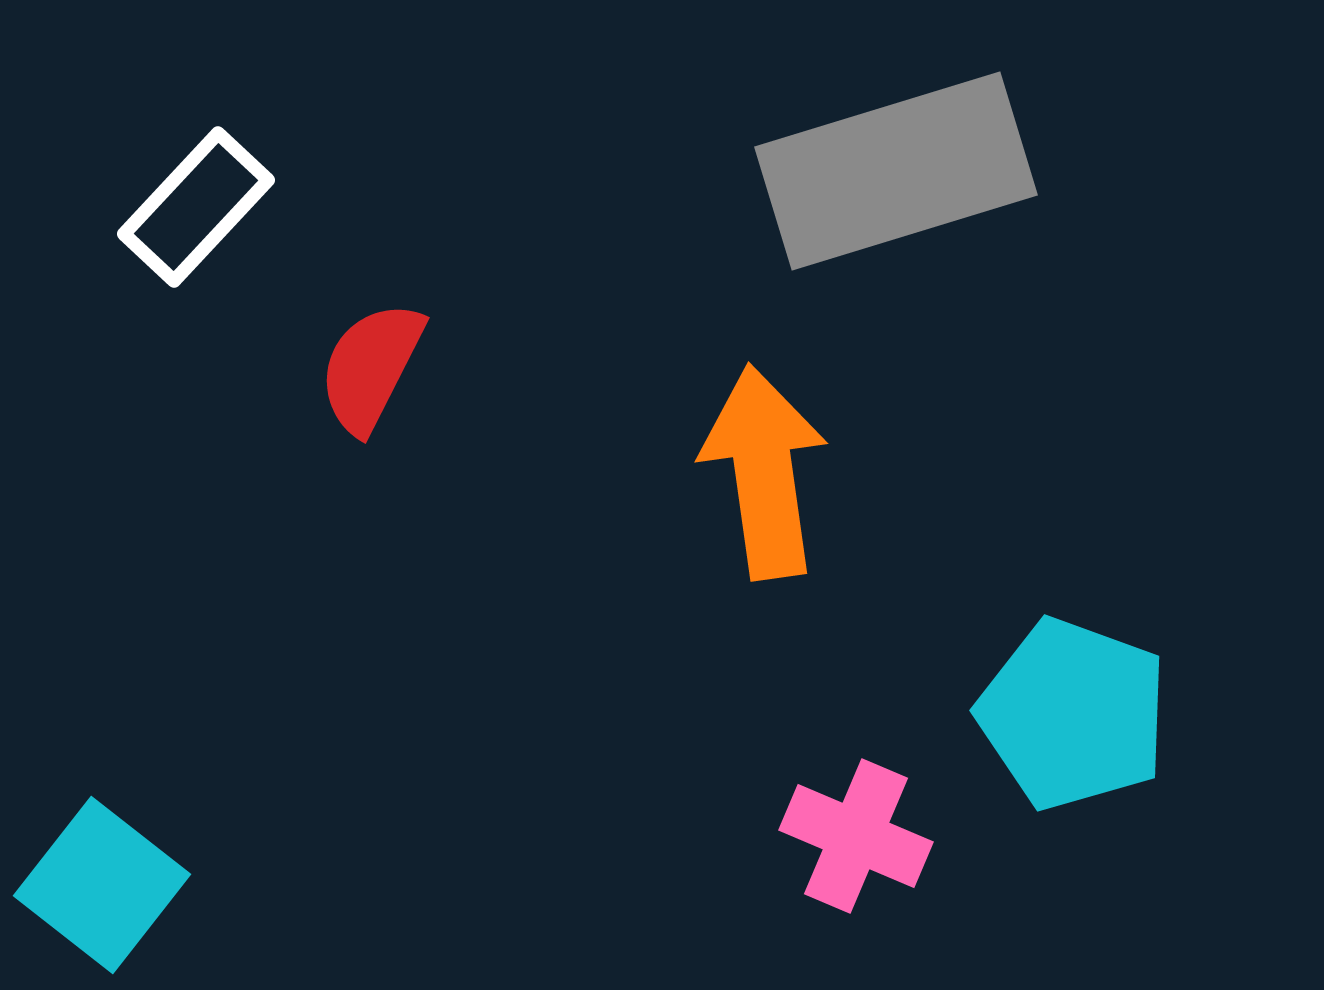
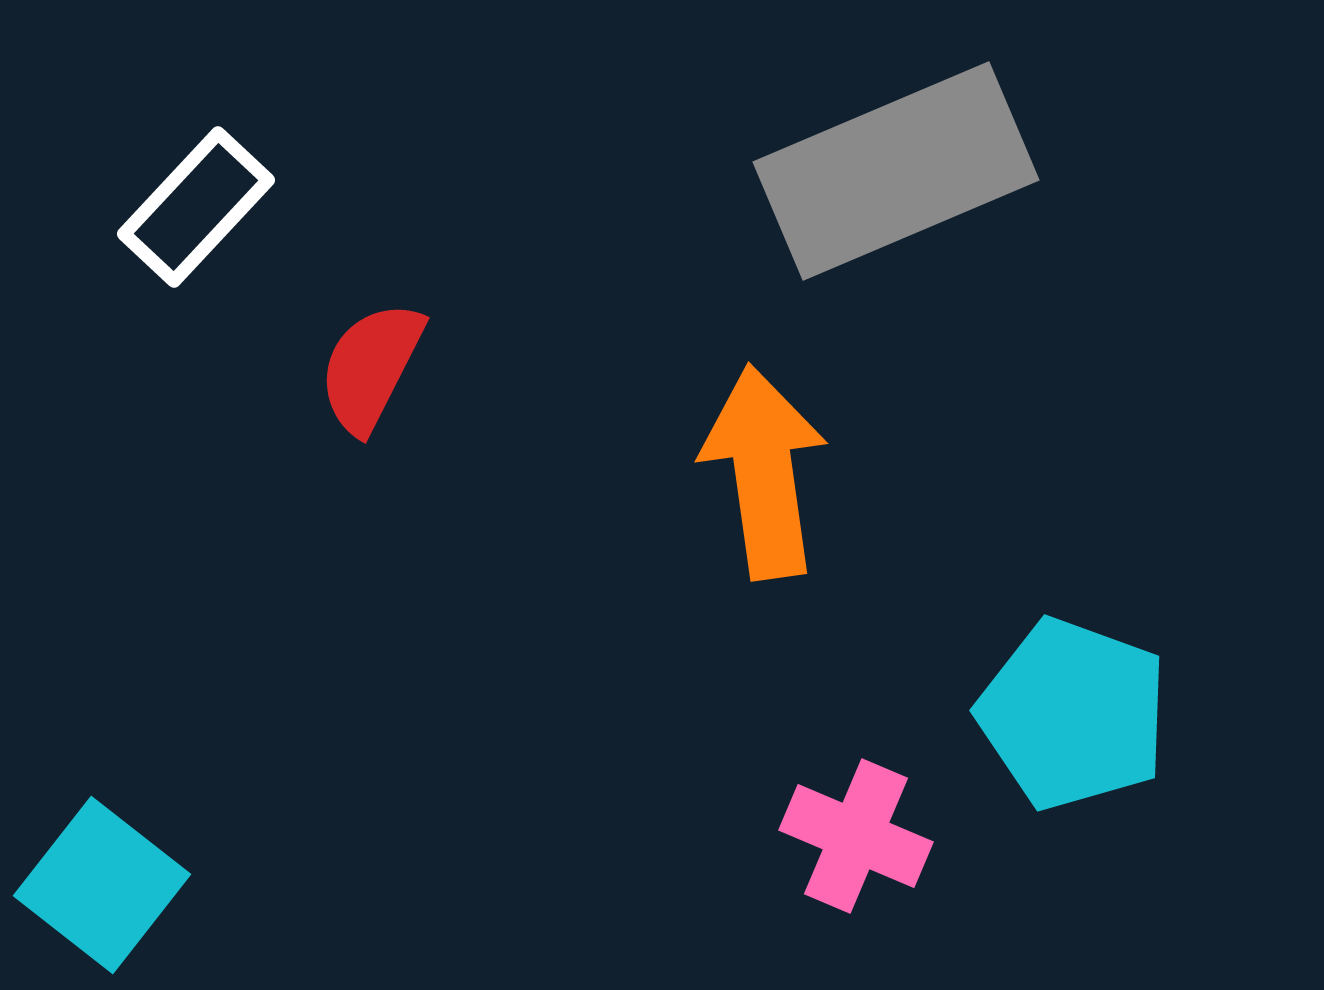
gray rectangle: rotated 6 degrees counterclockwise
